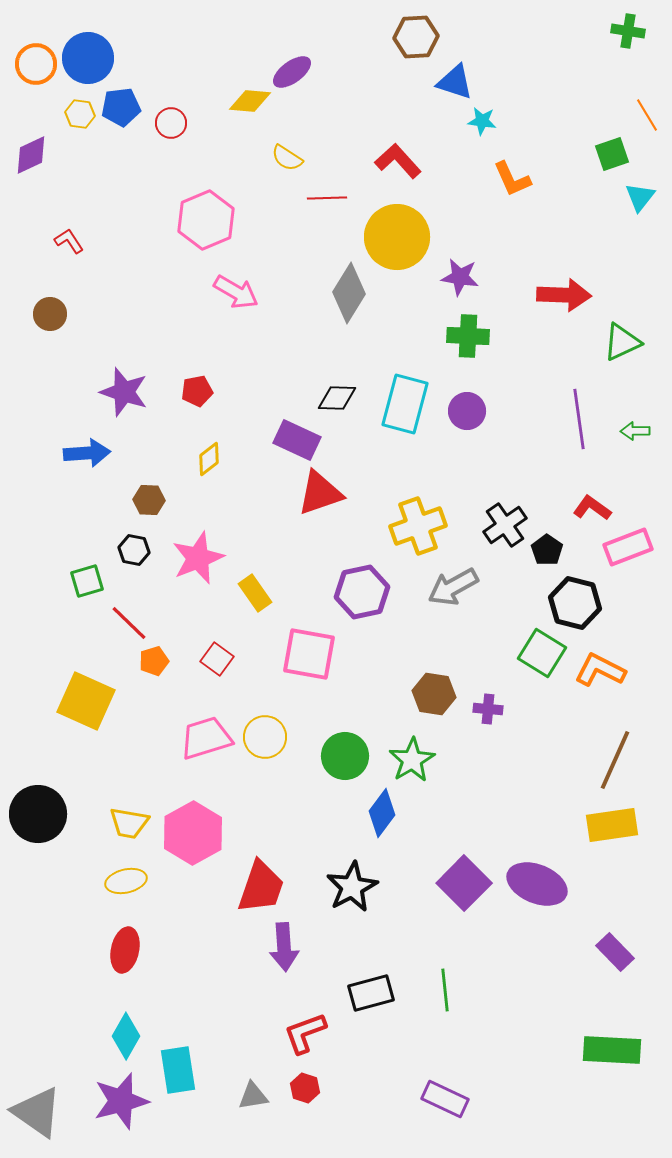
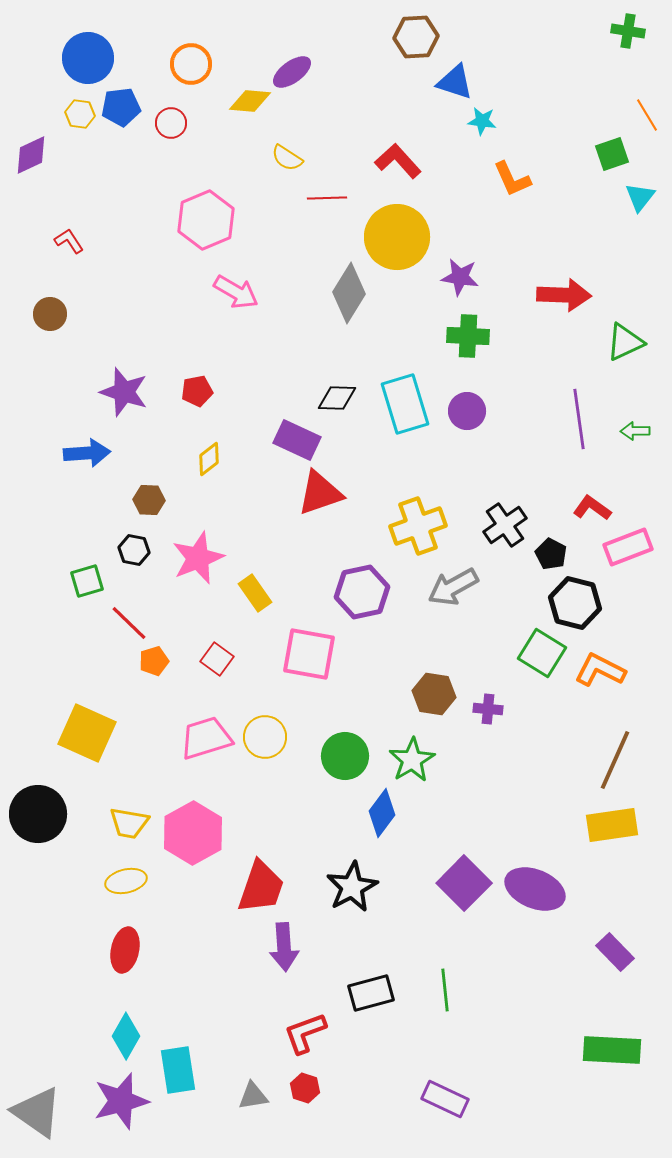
orange circle at (36, 64): moved 155 px right
green triangle at (622, 342): moved 3 px right
cyan rectangle at (405, 404): rotated 32 degrees counterclockwise
black pentagon at (547, 550): moved 4 px right, 4 px down; rotated 8 degrees counterclockwise
yellow square at (86, 701): moved 1 px right, 32 px down
purple ellipse at (537, 884): moved 2 px left, 5 px down
